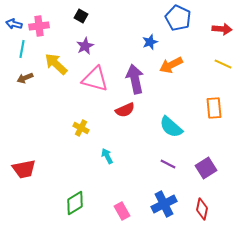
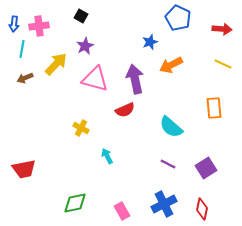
blue arrow: rotated 98 degrees counterclockwise
yellow arrow: rotated 90 degrees clockwise
green diamond: rotated 20 degrees clockwise
